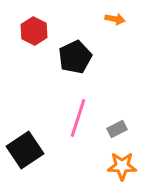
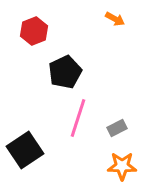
orange arrow: rotated 18 degrees clockwise
red hexagon: rotated 12 degrees clockwise
black pentagon: moved 10 px left, 15 px down
gray rectangle: moved 1 px up
